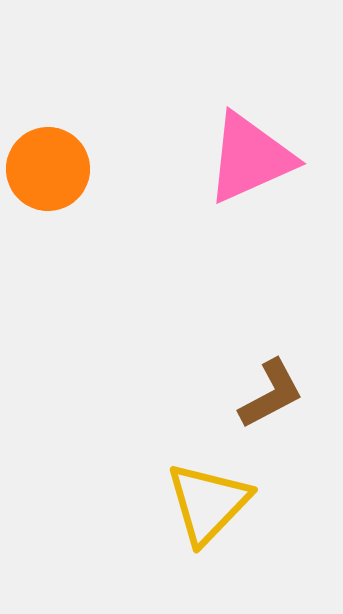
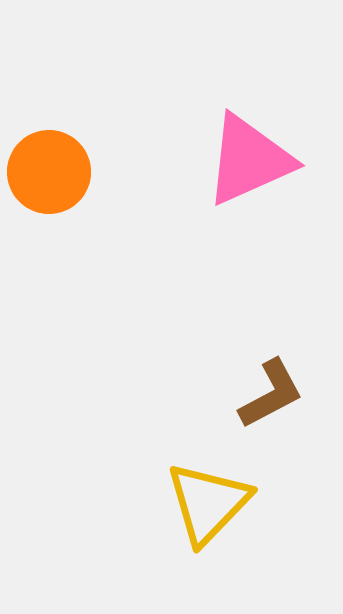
pink triangle: moved 1 px left, 2 px down
orange circle: moved 1 px right, 3 px down
